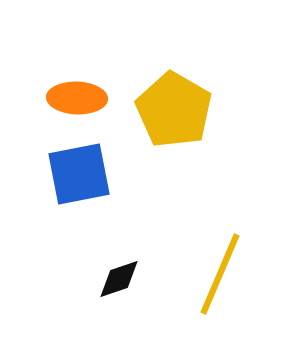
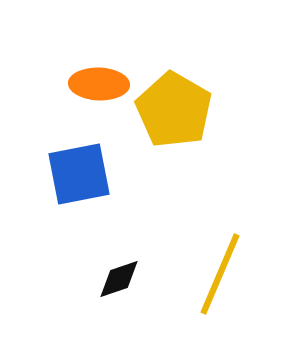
orange ellipse: moved 22 px right, 14 px up
